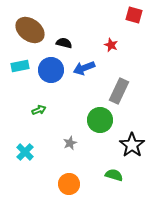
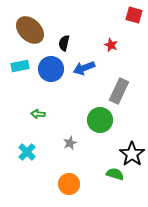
brown ellipse: rotated 8 degrees clockwise
black semicircle: rotated 91 degrees counterclockwise
blue circle: moved 1 px up
green arrow: moved 1 px left, 4 px down; rotated 152 degrees counterclockwise
black star: moved 9 px down
cyan cross: moved 2 px right
green semicircle: moved 1 px right, 1 px up
